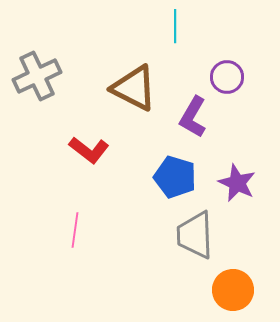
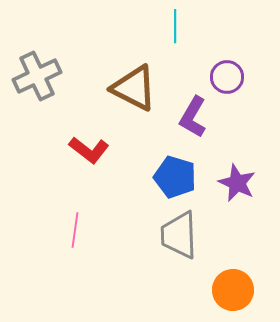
gray trapezoid: moved 16 px left
